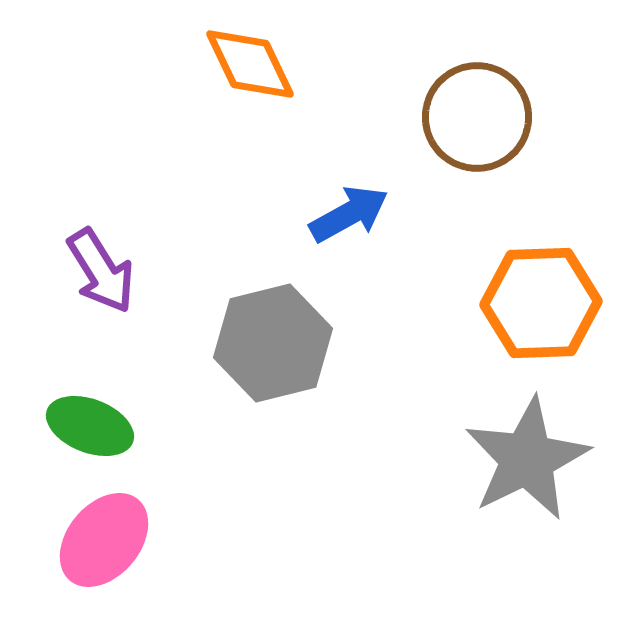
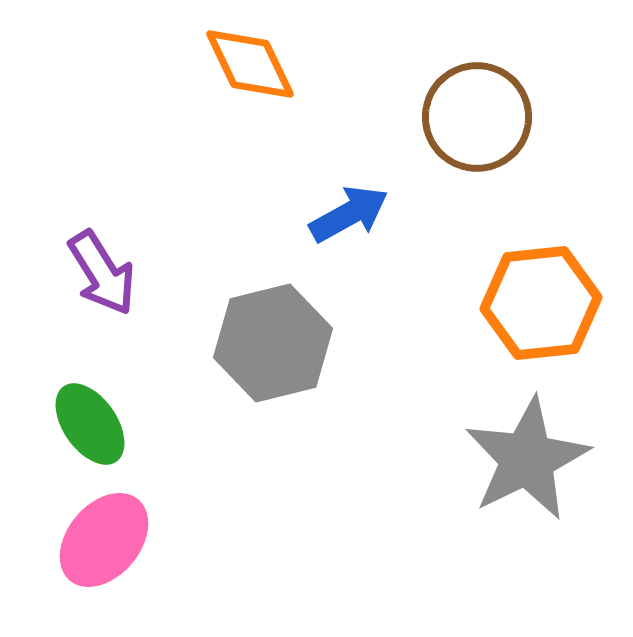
purple arrow: moved 1 px right, 2 px down
orange hexagon: rotated 4 degrees counterclockwise
green ellipse: moved 2 px up; rotated 34 degrees clockwise
